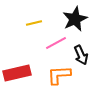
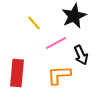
black star: moved 1 px left, 3 px up
yellow line: rotated 63 degrees clockwise
red rectangle: rotated 72 degrees counterclockwise
